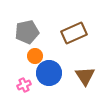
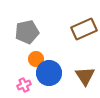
brown rectangle: moved 10 px right, 4 px up
orange circle: moved 1 px right, 3 px down
